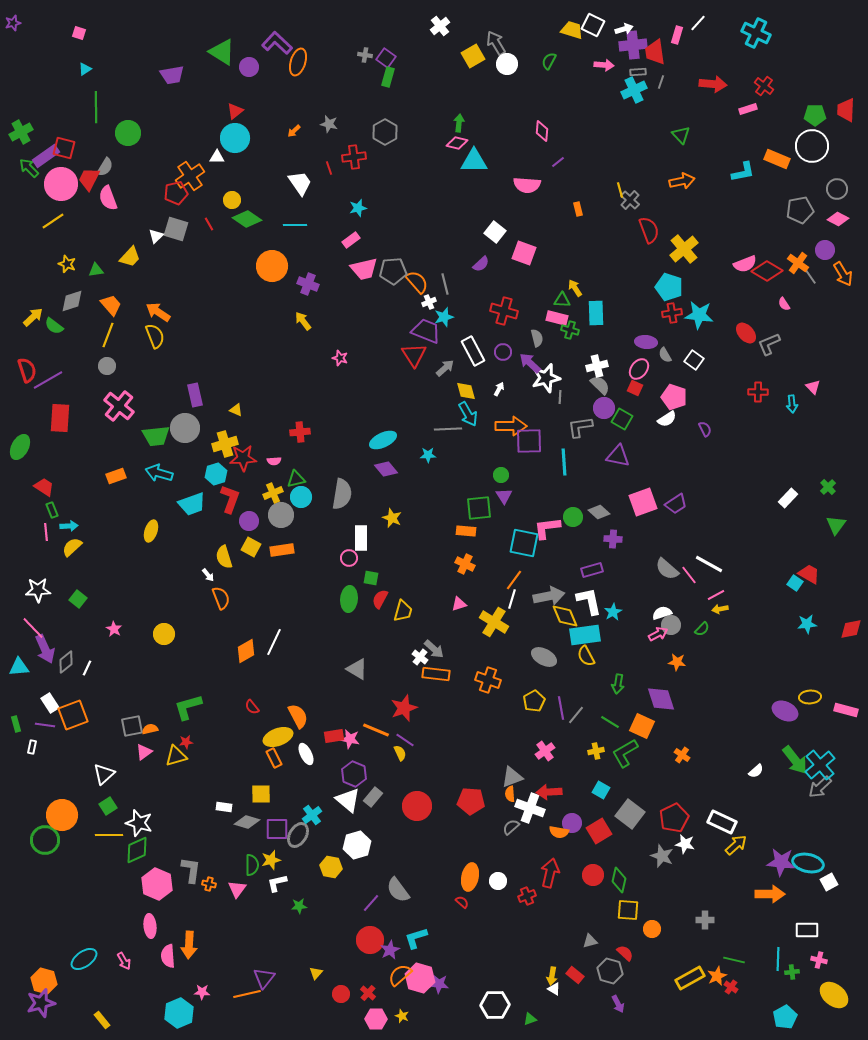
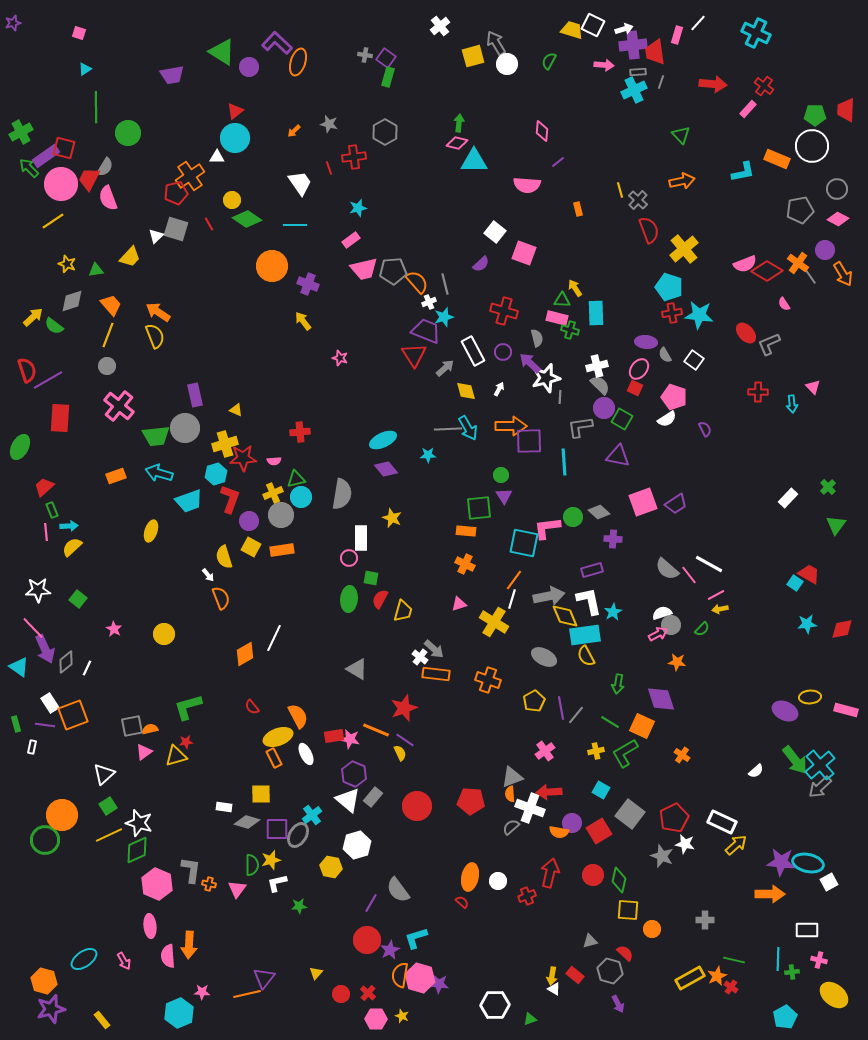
yellow square at (473, 56): rotated 15 degrees clockwise
pink rectangle at (748, 109): rotated 30 degrees counterclockwise
gray cross at (630, 200): moved 8 px right
cyan arrow at (468, 414): moved 14 px down
red trapezoid at (44, 487): rotated 75 degrees counterclockwise
cyan trapezoid at (192, 504): moved 3 px left, 3 px up
red diamond at (851, 629): moved 9 px left
white line at (274, 642): moved 4 px up
orange diamond at (246, 651): moved 1 px left, 3 px down
cyan triangle at (19, 667): rotated 40 degrees clockwise
yellow line at (109, 835): rotated 24 degrees counterclockwise
purple line at (371, 903): rotated 12 degrees counterclockwise
red circle at (370, 940): moved 3 px left
orange semicircle at (400, 975): rotated 40 degrees counterclockwise
purple star at (41, 1003): moved 10 px right, 6 px down
